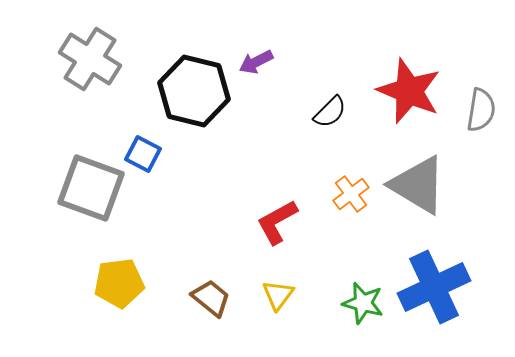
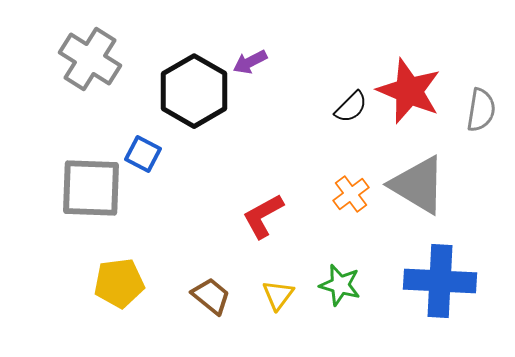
purple arrow: moved 6 px left
black hexagon: rotated 16 degrees clockwise
black semicircle: moved 21 px right, 5 px up
gray square: rotated 18 degrees counterclockwise
red L-shape: moved 14 px left, 6 px up
blue cross: moved 6 px right, 6 px up; rotated 28 degrees clockwise
brown trapezoid: moved 2 px up
green star: moved 23 px left, 18 px up
